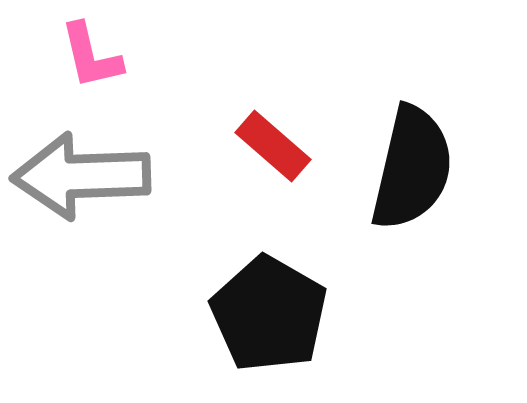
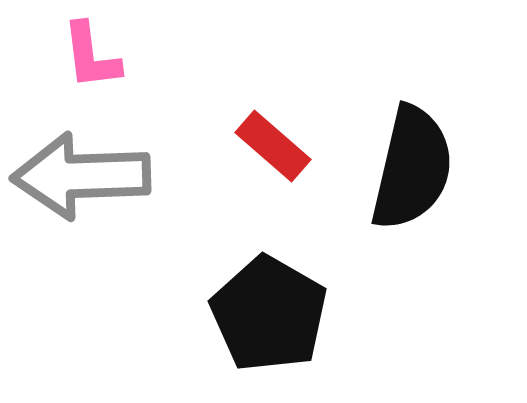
pink L-shape: rotated 6 degrees clockwise
